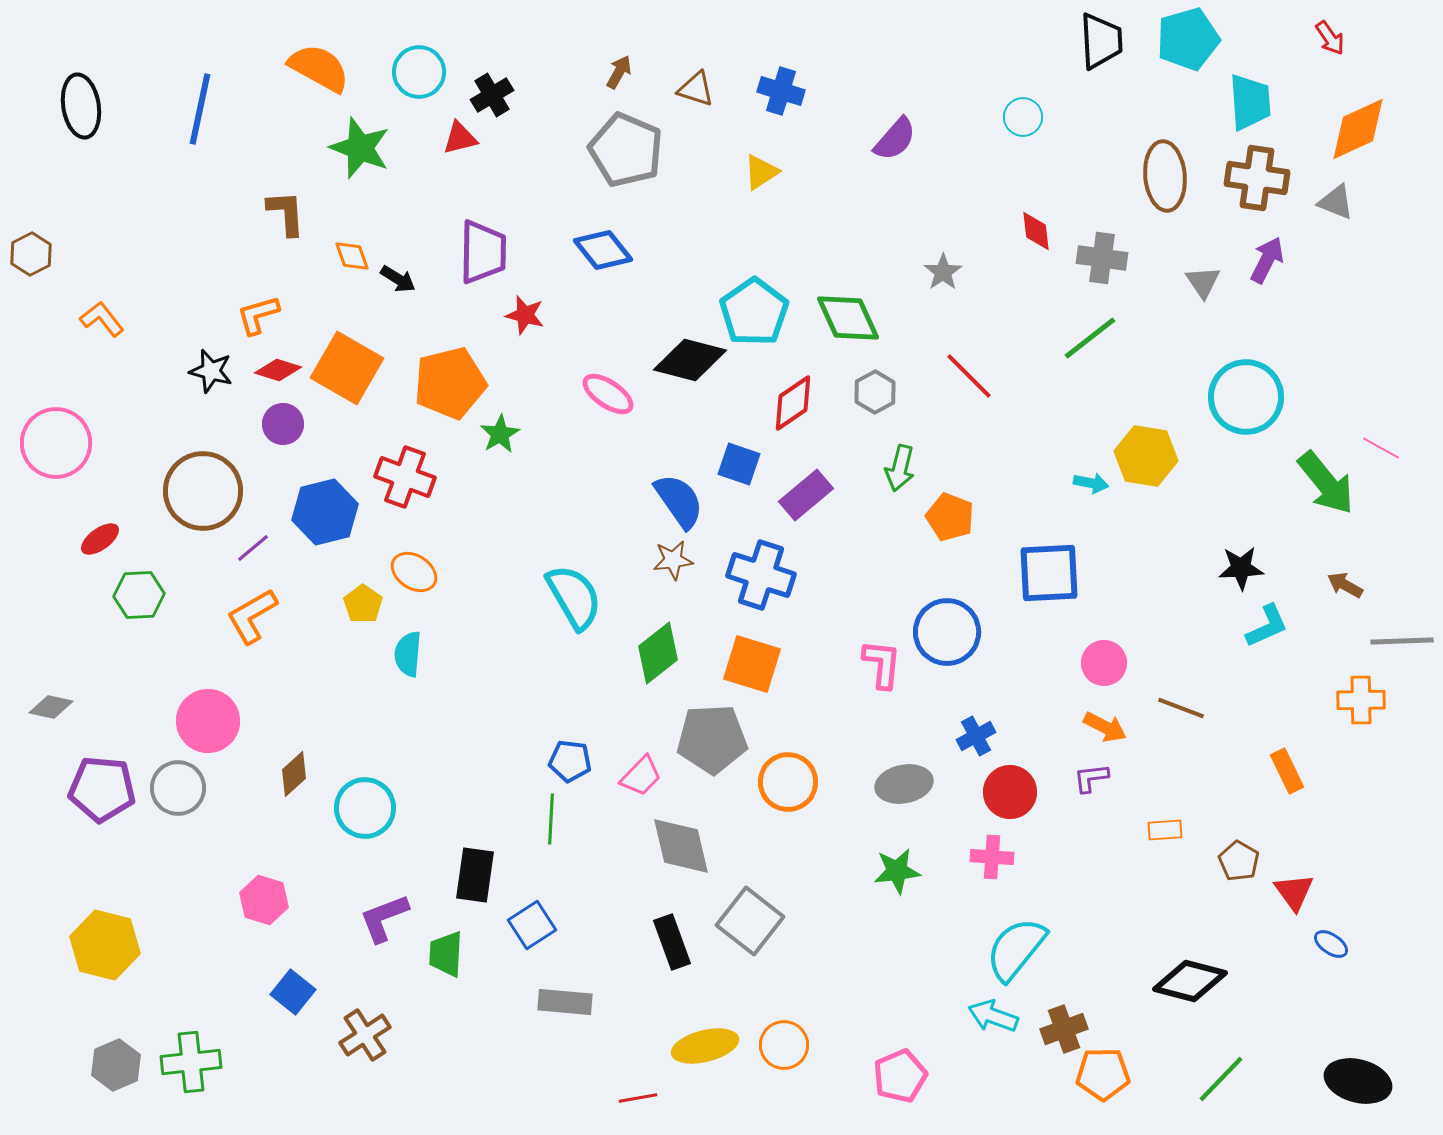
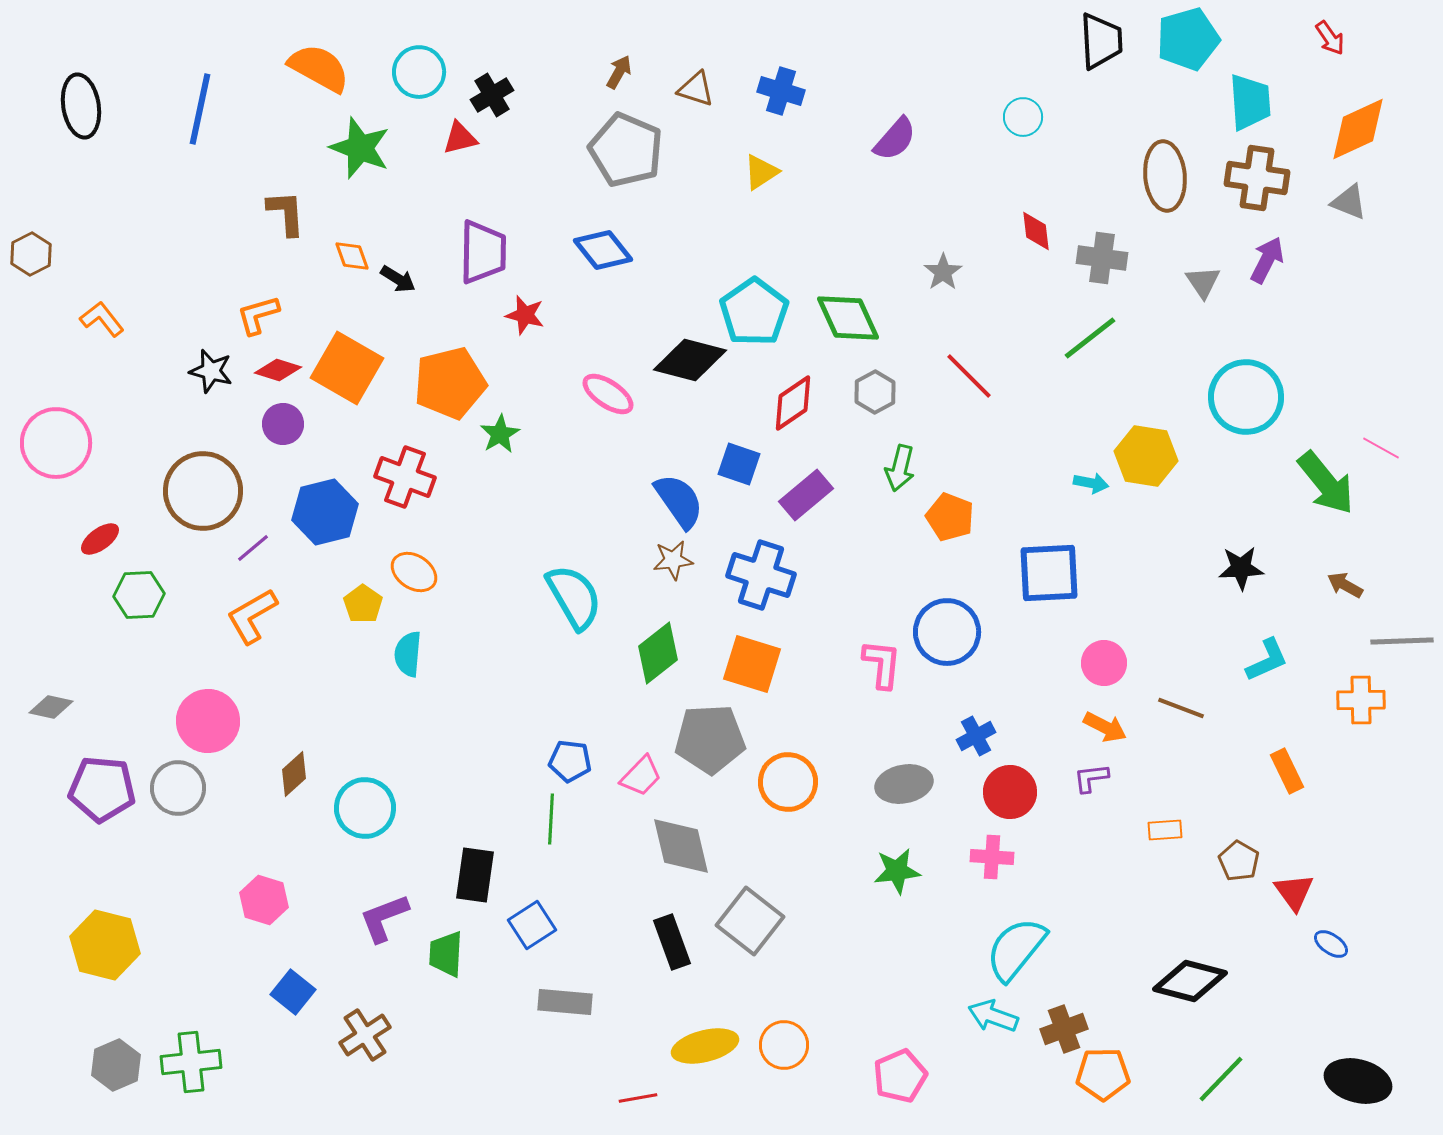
gray triangle at (1336, 202): moved 13 px right
cyan L-shape at (1267, 626): moved 34 px down
gray pentagon at (712, 739): moved 2 px left
